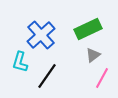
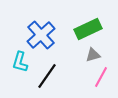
gray triangle: rotated 21 degrees clockwise
pink line: moved 1 px left, 1 px up
